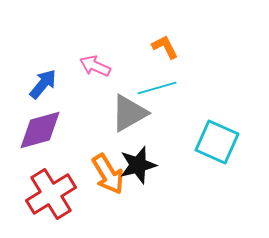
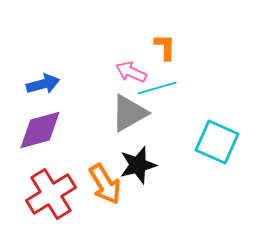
orange L-shape: rotated 28 degrees clockwise
pink arrow: moved 36 px right, 6 px down
blue arrow: rotated 36 degrees clockwise
orange arrow: moved 3 px left, 10 px down
